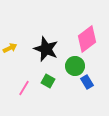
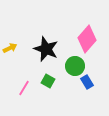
pink diamond: rotated 12 degrees counterclockwise
